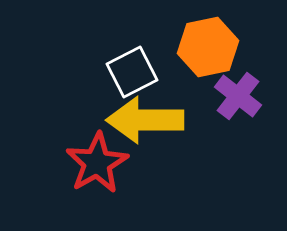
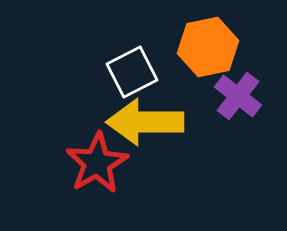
yellow arrow: moved 2 px down
